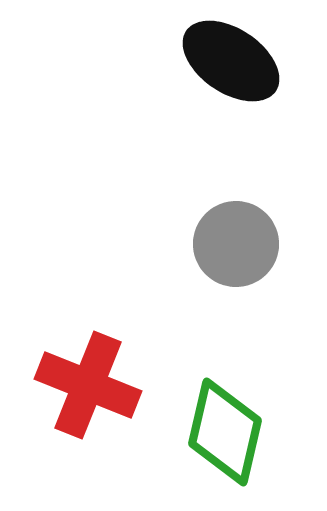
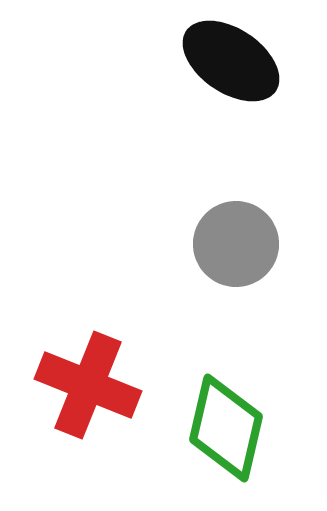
green diamond: moved 1 px right, 4 px up
